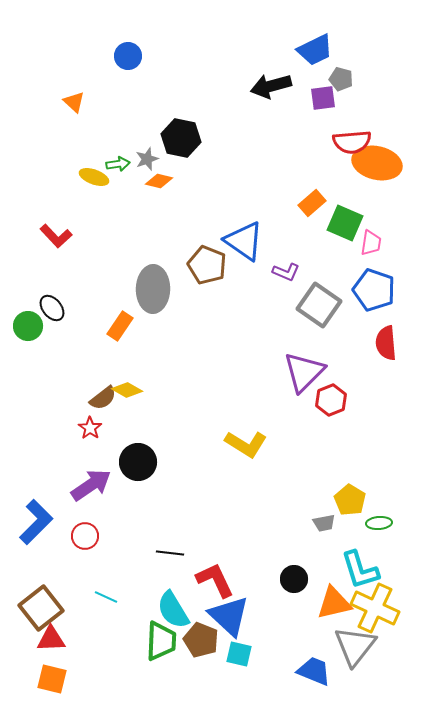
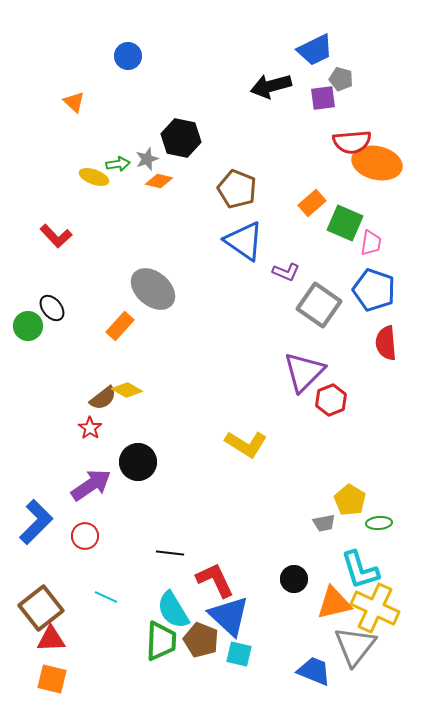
brown pentagon at (207, 265): moved 30 px right, 76 px up
gray ellipse at (153, 289): rotated 51 degrees counterclockwise
orange rectangle at (120, 326): rotated 8 degrees clockwise
